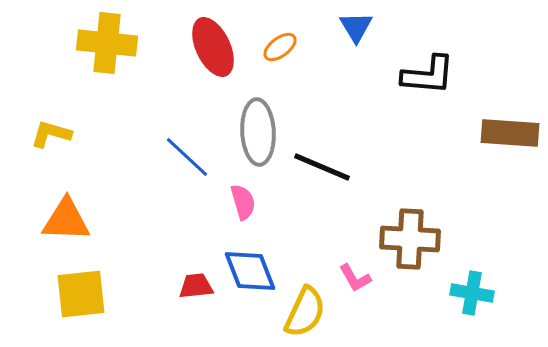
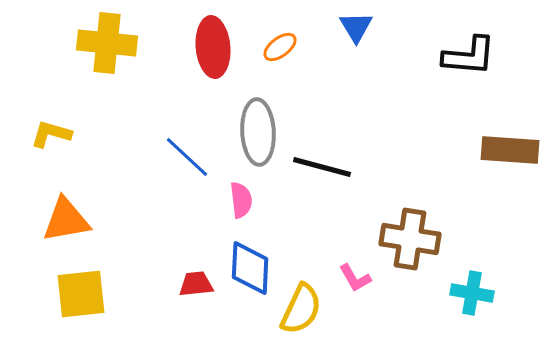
red ellipse: rotated 20 degrees clockwise
black L-shape: moved 41 px right, 19 px up
brown rectangle: moved 17 px down
black line: rotated 8 degrees counterclockwise
pink semicircle: moved 2 px left, 2 px up; rotated 9 degrees clockwise
orange triangle: rotated 12 degrees counterclockwise
brown cross: rotated 6 degrees clockwise
blue diamond: moved 3 px up; rotated 24 degrees clockwise
red trapezoid: moved 2 px up
yellow semicircle: moved 4 px left, 3 px up
